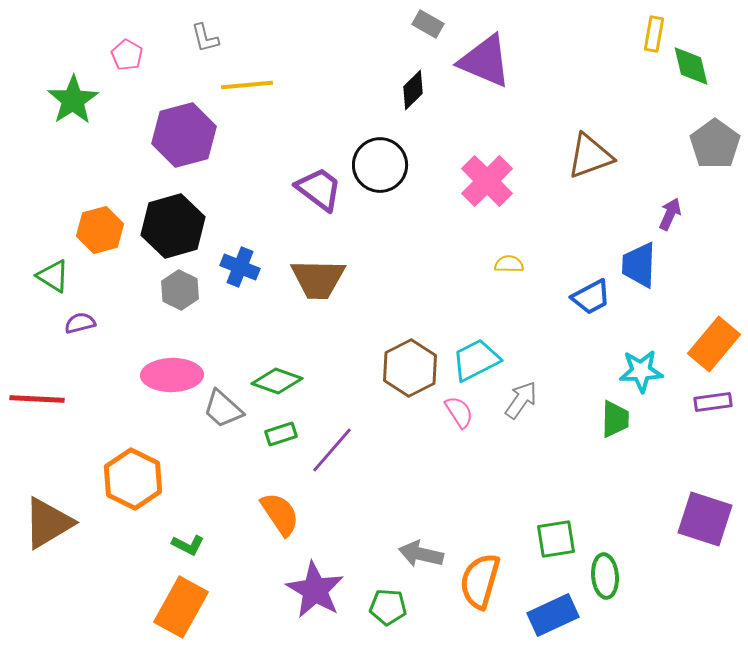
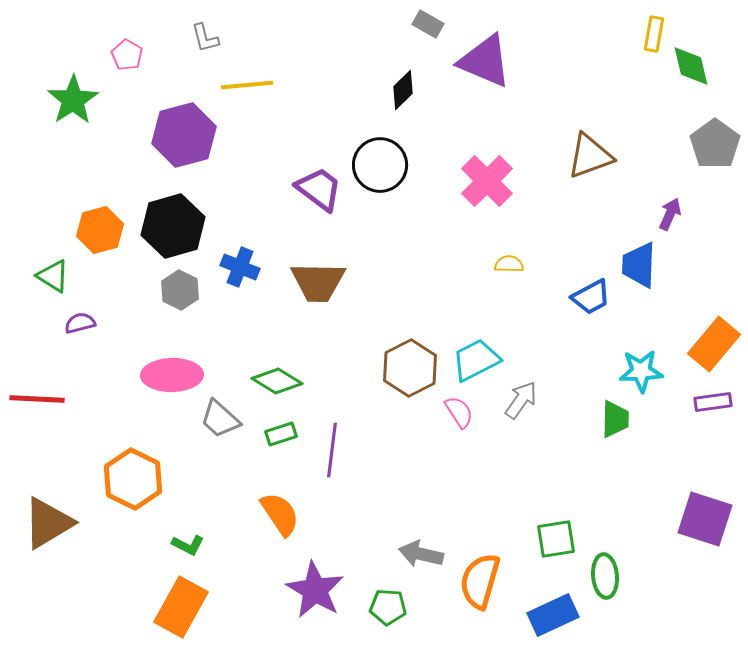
black diamond at (413, 90): moved 10 px left
brown trapezoid at (318, 279): moved 3 px down
green diamond at (277, 381): rotated 12 degrees clockwise
gray trapezoid at (223, 409): moved 3 px left, 10 px down
purple line at (332, 450): rotated 34 degrees counterclockwise
